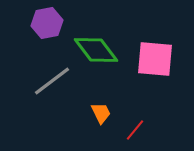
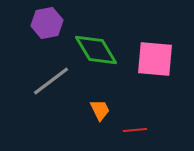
green diamond: rotated 6 degrees clockwise
gray line: moved 1 px left
orange trapezoid: moved 1 px left, 3 px up
red line: rotated 45 degrees clockwise
